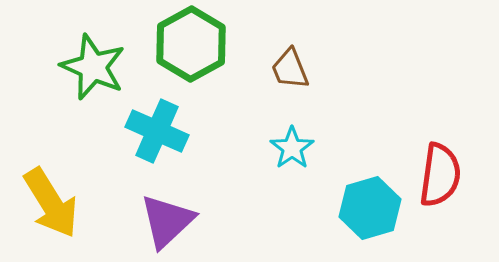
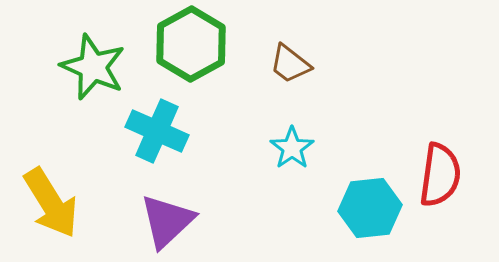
brown trapezoid: moved 5 px up; rotated 30 degrees counterclockwise
cyan hexagon: rotated 10 degrees clockwise
